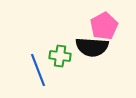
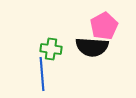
green cross: moved 9 px left, 7 px up
blue line: moved 4 px right, 4 px down; rotated 16 degrees clockwise
